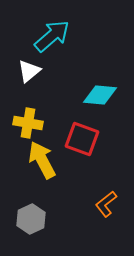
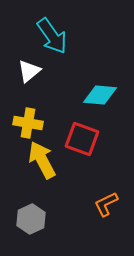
cyan arrow: rotated 96 degrees clockwise
orange L-shape: rotated 12 degrees clockwise
